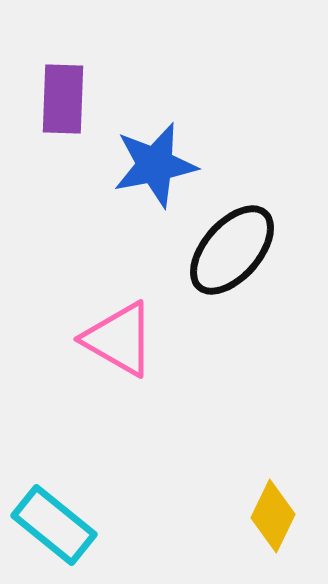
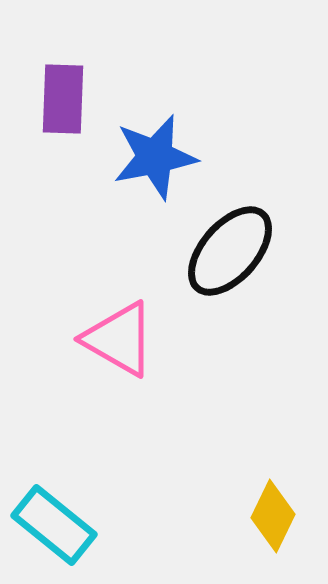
blue star: moved 8 px up
black ellipse: moved 2 px left, 1 px down
